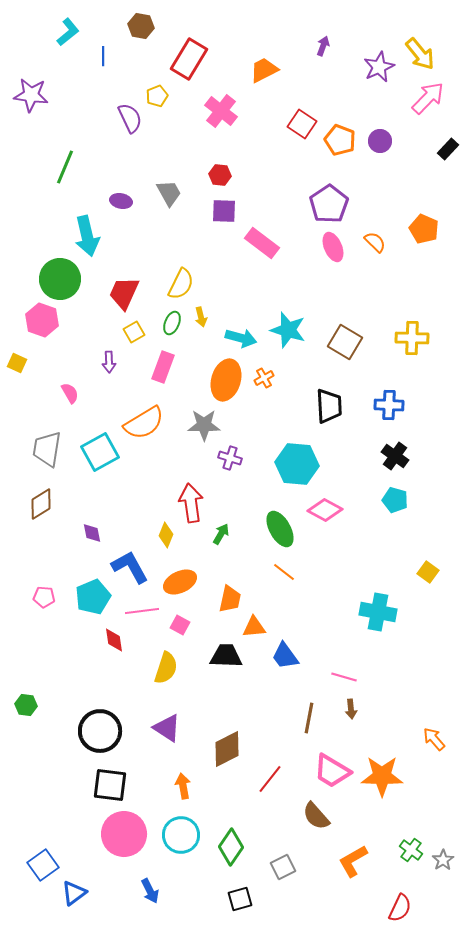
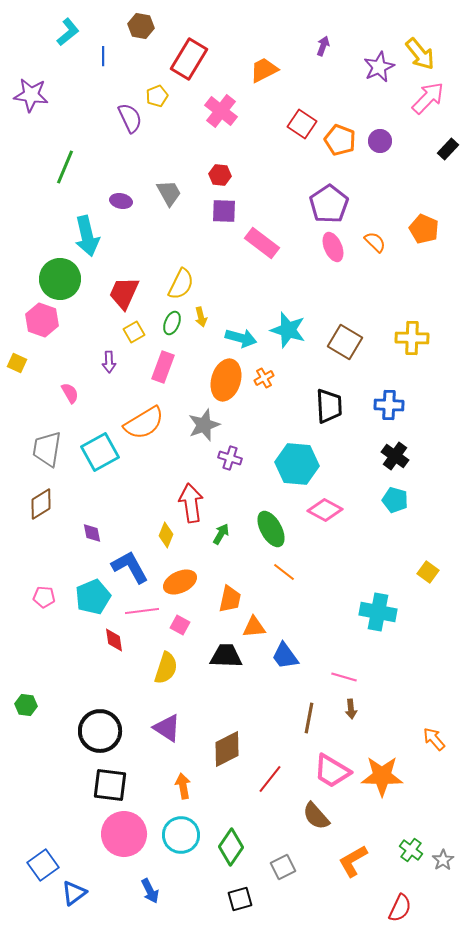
gray star at (204, 425): rotated 20 degrees counterclockwise
green ellipse at (280, 529): moved 9 px left
